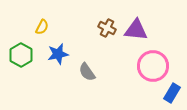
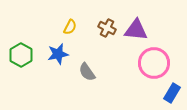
yellow semicircle: moved 28 px right
pink circle: moved 1 px right, 3 px up
